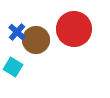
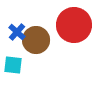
red circle: moved 4 px up
cyan square: moved 2 px up; rotated 24 degrees counterclockwise
